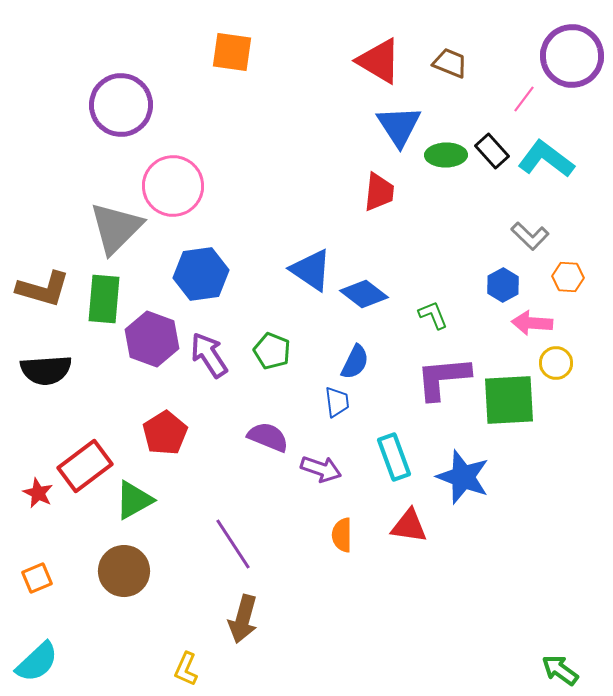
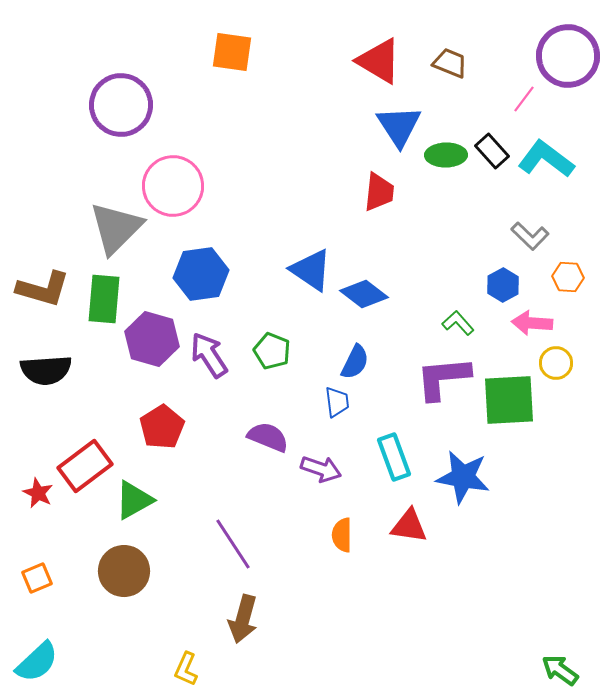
purple circle at (572, 56): moved 4 px left
green L-shape at (433, 315): moved 25 px right, 8 px down; rotated 20 degrees counterclockwise
purple hexagon at (152, 339): rotated 4 degrees counterclockwise
red pentagon at (165, 433): moved 3 px left, 6 px up
blue star at (463, 477): rotated 10 degrees counterclockwise
